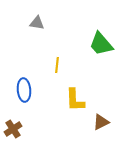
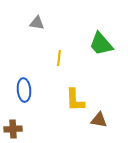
yellow line: moved 2 px right, 7 px up
brown triangle: moved 2 px left, 2 px up; rotated 36 degrees clockwise
brown cross: rotated 30 degrees clockwise
